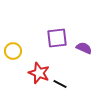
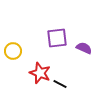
red star: moved 1 px right
